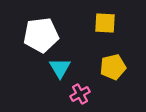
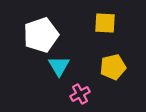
white pentagon: rotated 12 degrees counterclockwise
cyan triangle: moved 1 px left, 2 px up
